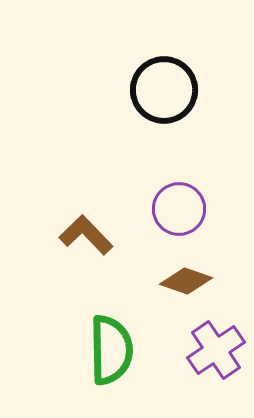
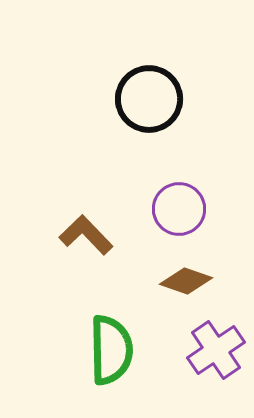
black circle: moved 15 px left, 9 px down
